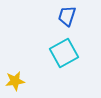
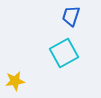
blue trapezoid: moved 4 px right
